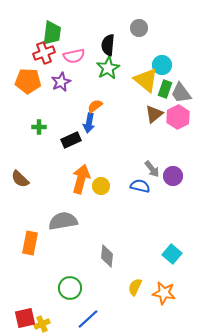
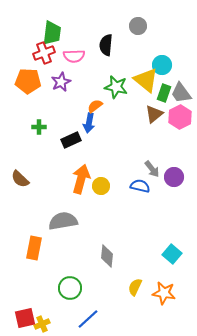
gray circle: moved 1 px left, 2 px up
black semicircle: moved 2 px left
pink semicircle: rotated 10 degrees clockwise
green star: moved 8 px right, 19 px down; rotated 30 degrees counterclockwise
green rectangle: moved 1 px left, 4 px down
pink hexagon: moved 2 px right
purple circle: moved 1 px right, 1 px down
orange rectangle: moved 4 px right, 5 px down
